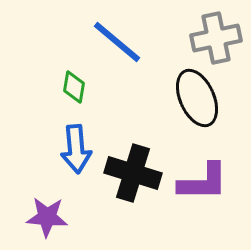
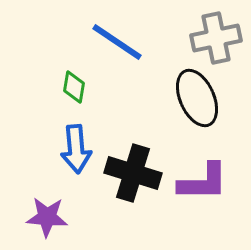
blue line: rotated 6 degrees counterclockwise
